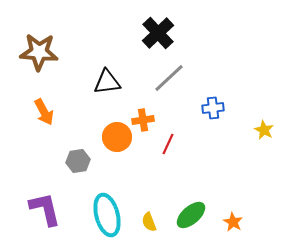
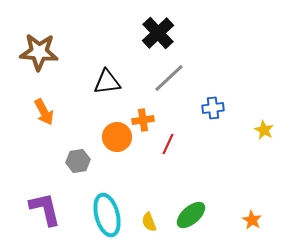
orange star: moved 19 px right, 2 px up
